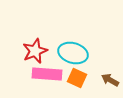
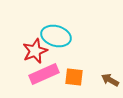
cyan ellipse: moved 17 px left, 17 px up
pink rectangle: moved 3 px left; rotated 28 degrees counterclockwise
orange square: moved 3 px left, 1 px up; rotated 18 degrees counterclockwise
